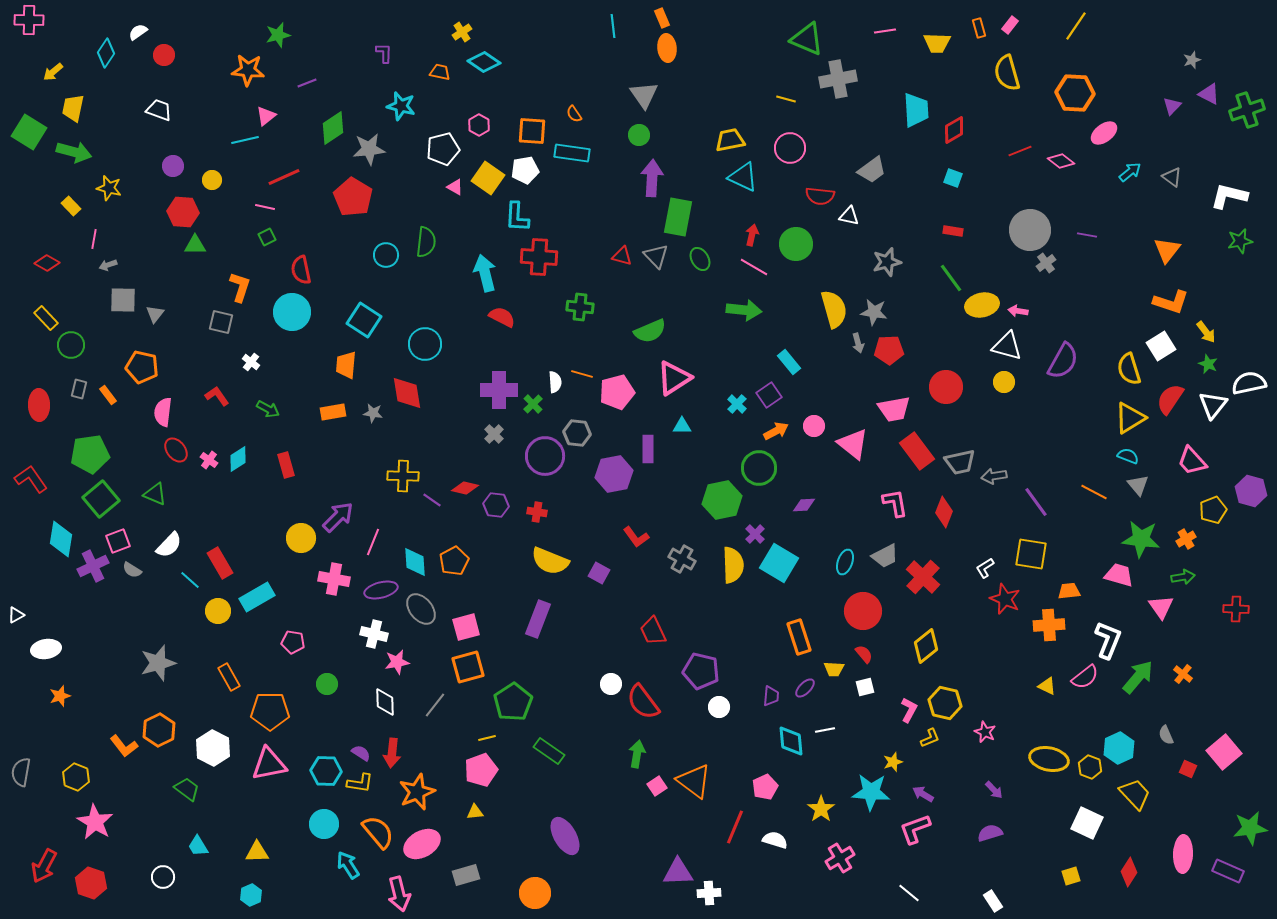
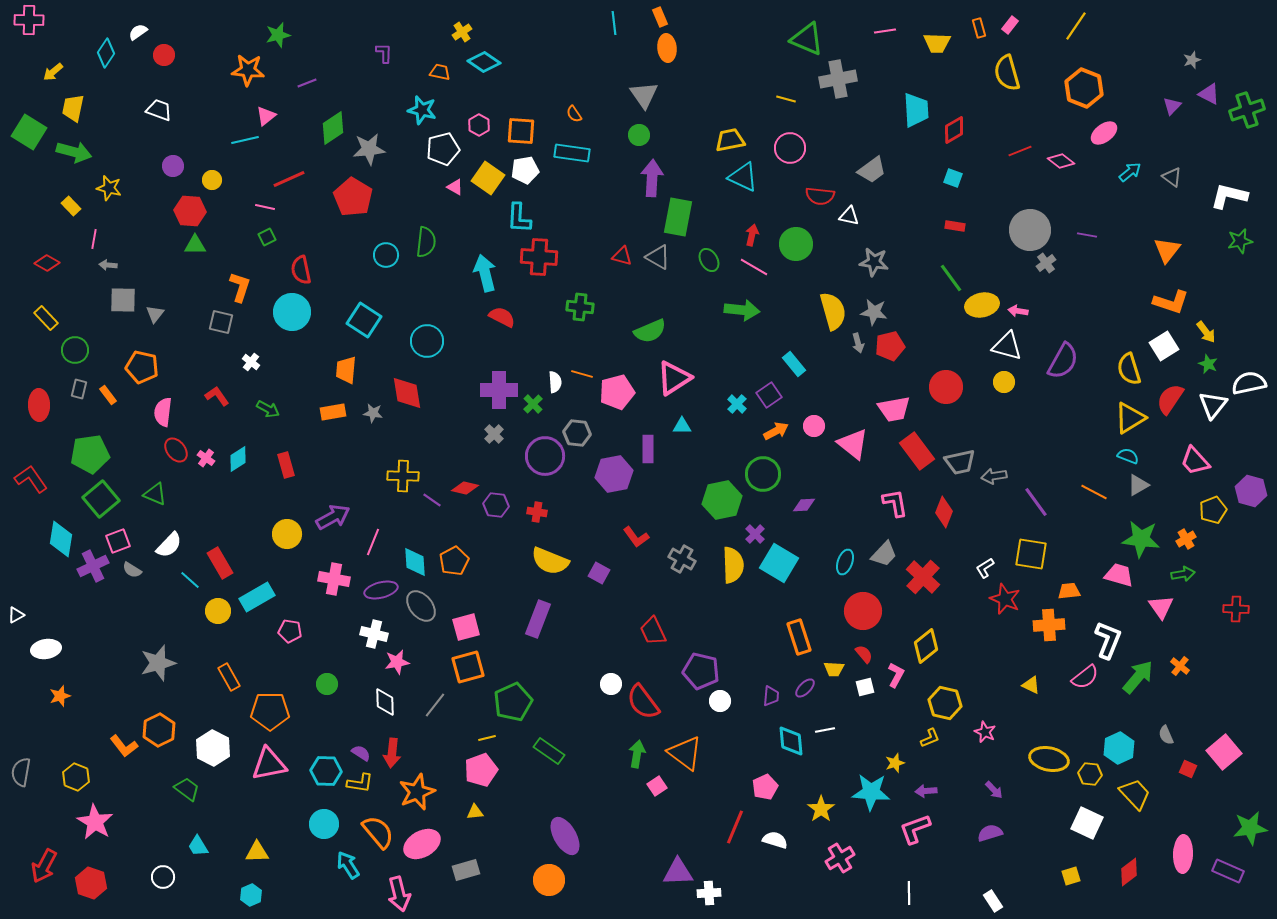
orange rectangle at (662, 18): moved 2 px left, 1 px up
cyan line at (613, 26): moved 1 px right, 3 px up
orange hexagon at (1075, 93): moved 9 px right, 5 px up; rotated 18 degrees clockwise
cyan star at (401, 106): moved 21 px right, 4 px down
orange square at (532, 131): moved 11 px left
red line at (284, 177): moved 5 px right, 2 px down
red hexagon at (183, 212): moved 7 px right, 1 px up
cyan L-shape at (517, 217): moved 2 px right, 1 px down
red rectangle at (953, 231): moved 2 px right, 5 px up
gray triangle at (656, 256): moved 2 px right, 1 px down; rotated 16 degrees counterclockwise
green ellipse at (700, 259): moved 9 px right, 1 px down
gray star at (887, 262): moved 13 px left; rotated 24 degrees clockwise
gray arrow at (108, 265): rotated 24 degrees clockwise
yellow semicircle at (834, 309): moved 1 px left, 2 px down
green arrow at (744, 310): moved 2 px left
cyan circle at (425, 344): moved 2 px right, 3 px up
green circle at (71, 345): moved 4 px right, 5 px down
white square at (1161, 346): moved 3 px right
red pentagon at (889, 350): moved 1 px right, 4 px up; rotated 12 degrees counterclockwise
cyan rectangle at (789, 362): moved 5 px right, 2 px down
orange trapezoid at (346, 365): moved 5 px down
pink cross at (209, 460): moved 3 px left, 2 px up
pink trapezoid at (1192, 461): moved 3 px right
green circle at (759, 468): moved 4 px right, 6 px down
gray triangle at (1138, 485): rotated 40 degrees clockwise
purple arrow at (338, 517): moved 5 px left; rotated 16 degrees clockwise
yellow circle at (301, 538): moved 14 px left, 4 px up
gray trapezoid at (885, 556): moved 1 px left, 2 px up; rotated 20 degrees counterclockwise
green arrow at (1183, 577): moved 3 px up
gray ellipse at (421, 609): moved 3 px up
pink pentagon at (293, 642): moved 3 px left, 11 px up
orange cross at (1183, 674): moved 3 px left, 8 px up
yellow triangle at (1047, 686): moved 16 px left, 1 px up
green pentagon at (513, 702): rotated 9 degrees clockwise
white circle at (719, 707): moved 1 px right, 6 px up
pink L-shape at (909, 710): moved 13 px left, 35 px up
yellow star at (893, 762): moved 2 px right, 1 px down
yellow hexagon at (1090, 767): moved 7 px down; rotated 15 degrees counterclockwise
orange triangle at (694, 781): moved 9 px left, 28 px up
purple arrow at (923, 794): moved 3 px right, 3 px up; rotated 35 degrees counterclockwise
red diamond at (1129, 872): rotated 20 degrees clockwise
gray rectangle at (466, 875): moved 5 px up
orange circle at (535, 893): moved 14 px right, 13 px up
white line at (909, 893): rotated 50 degrees clockwise
